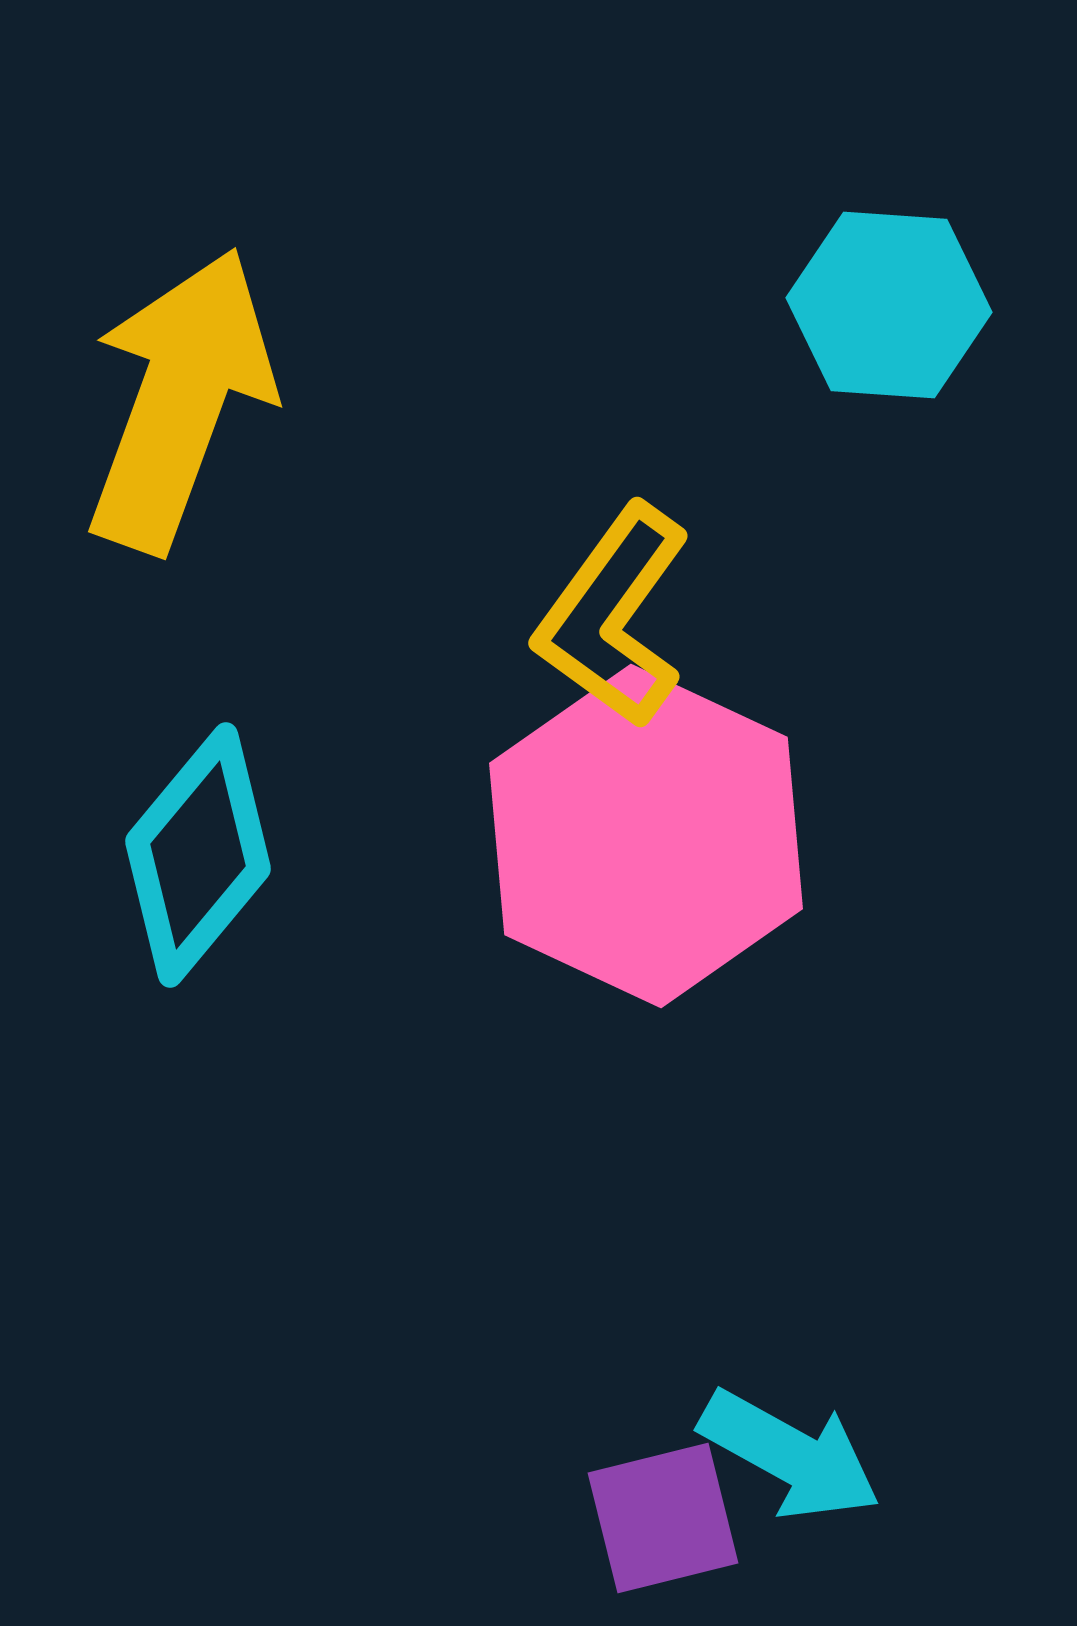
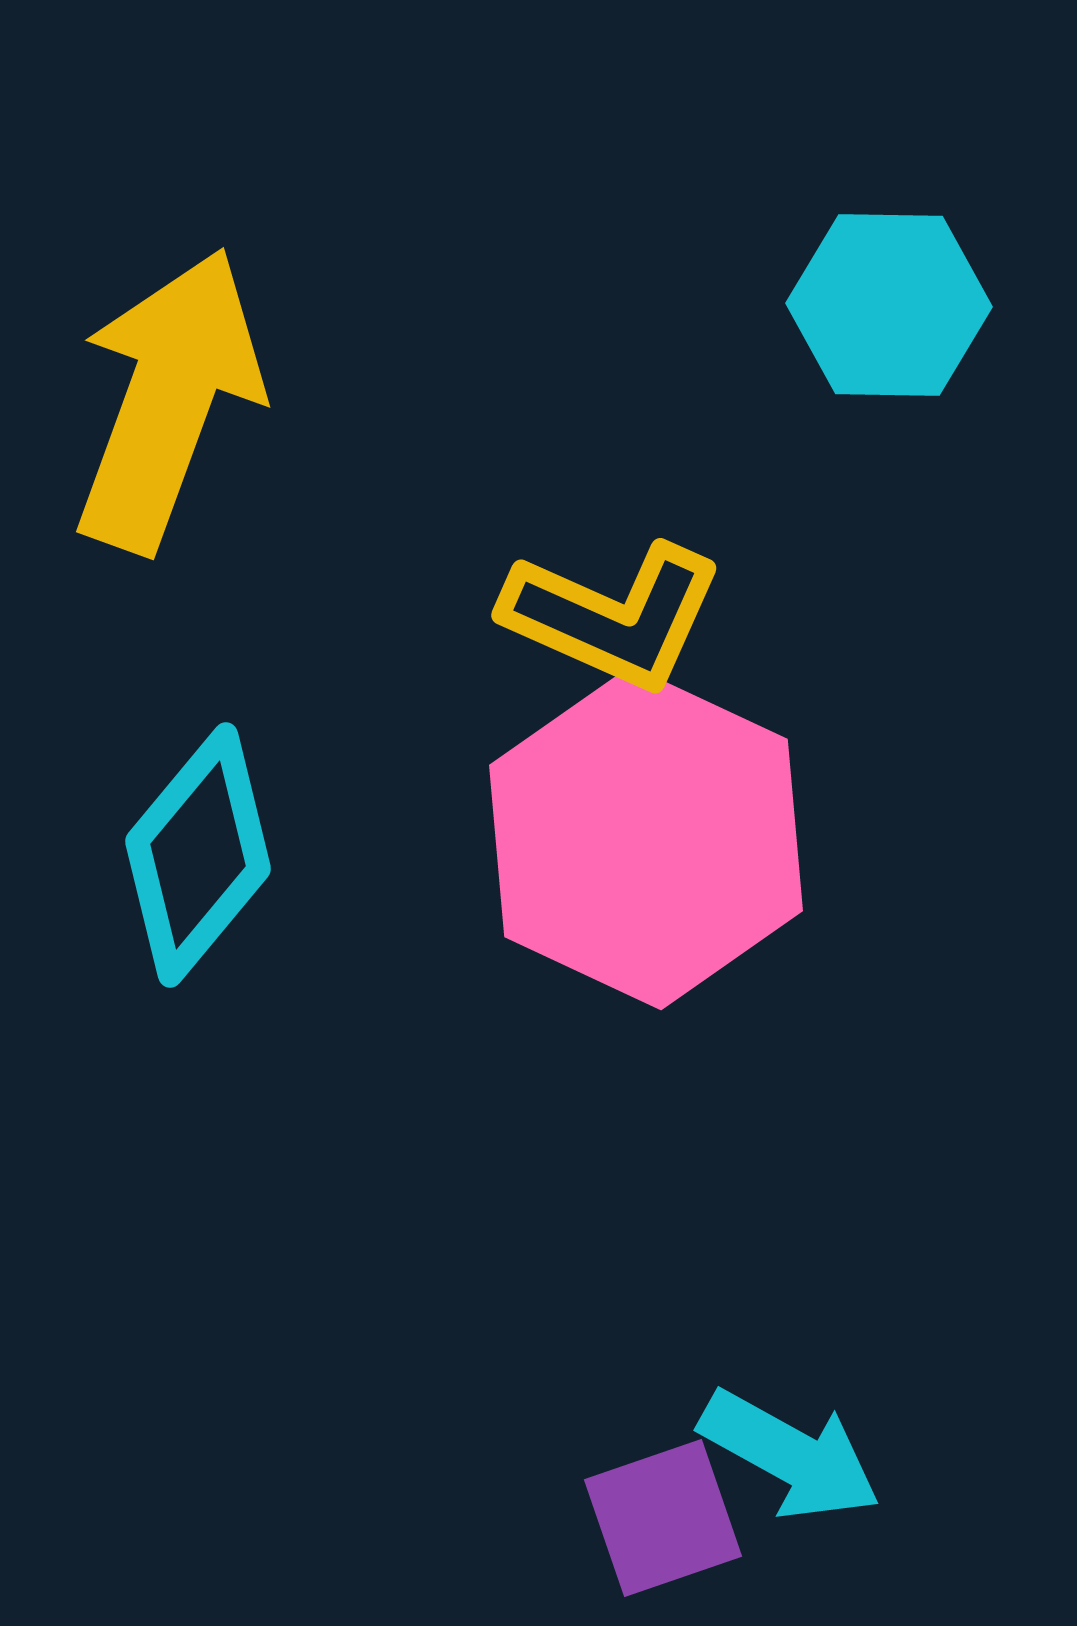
cyan hexagon: rotated 3 degrees counterclockwise
yellow arrow: moved 12 px left
yellow L-shape: rotated 102 degrees counterclockwise
pink hexagon: moved 2 px down
purple square: rotated 5 degrees counterclockwise
